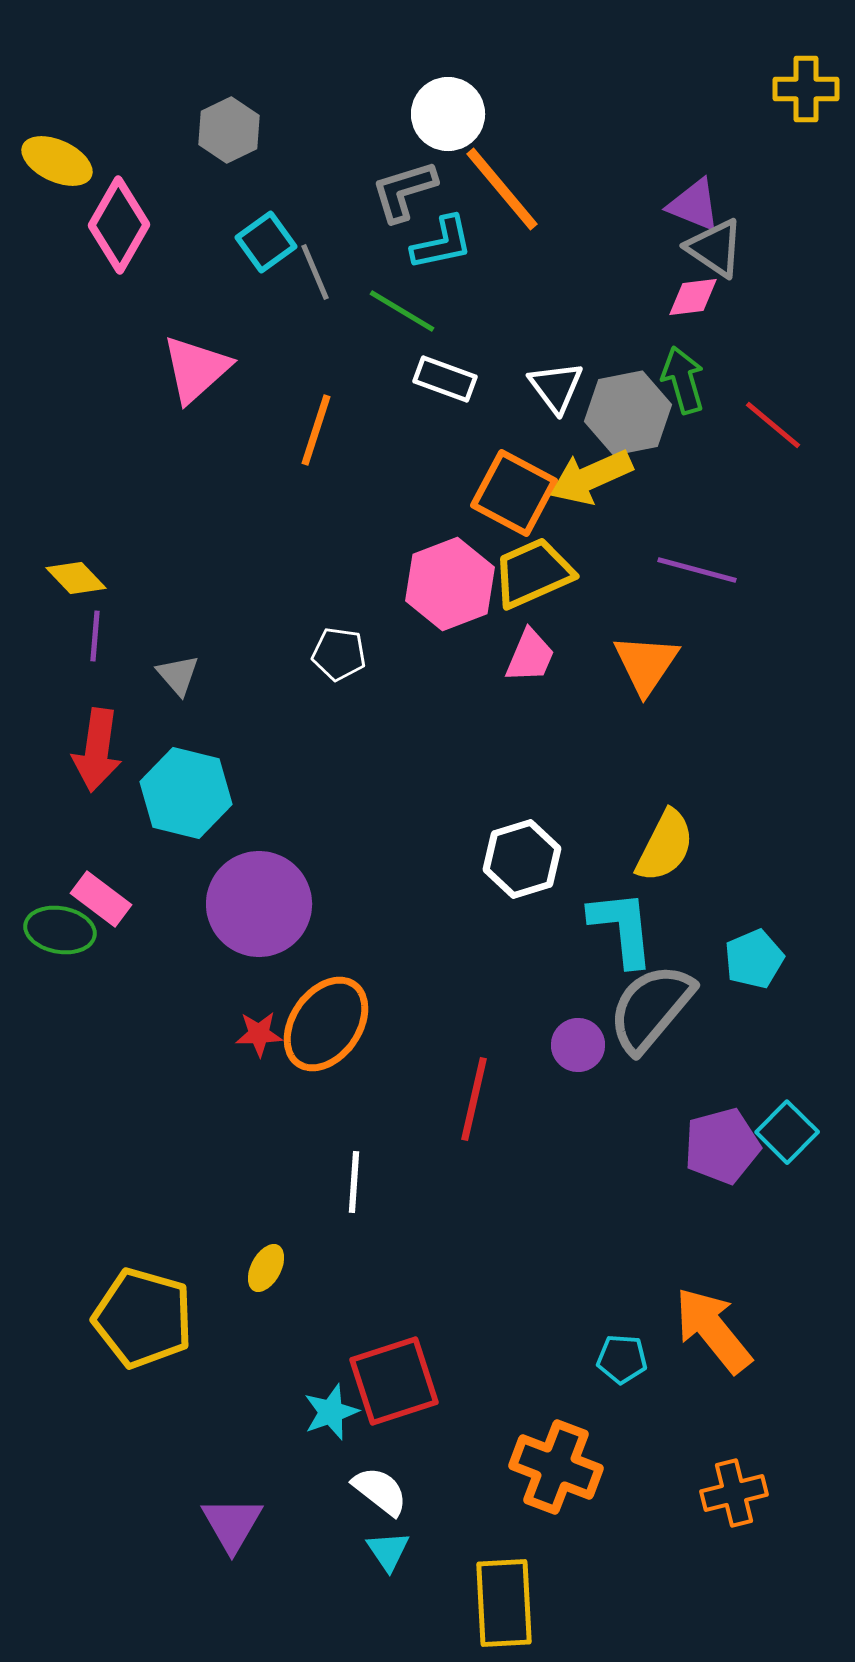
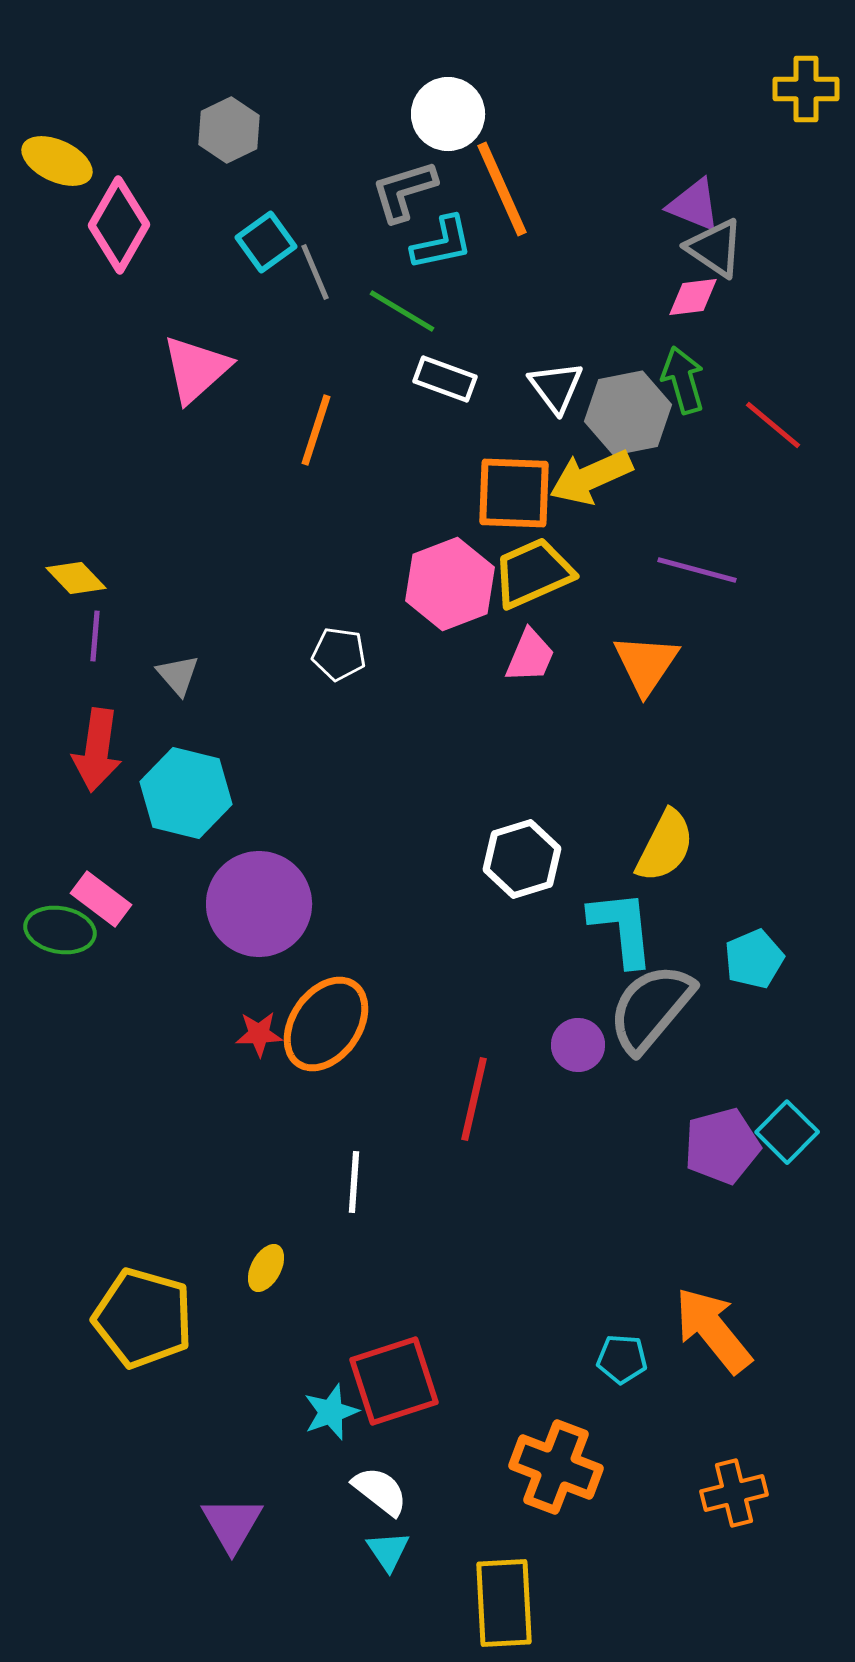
orange line at (502, 189): rotated 16 degrees clockwise
orange square at (514, 493): rotated 26 degrees counterclockwise
